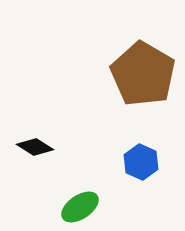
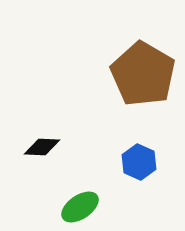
black diamond: moved 7 px right; rotated 30 degrees counterclockwise
blue hexagon: moved 2 px left
